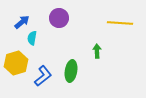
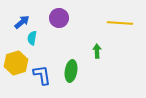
blue L-shape: moved 1 px left, 1 px up; rotated 60 degrees counterclockwise
